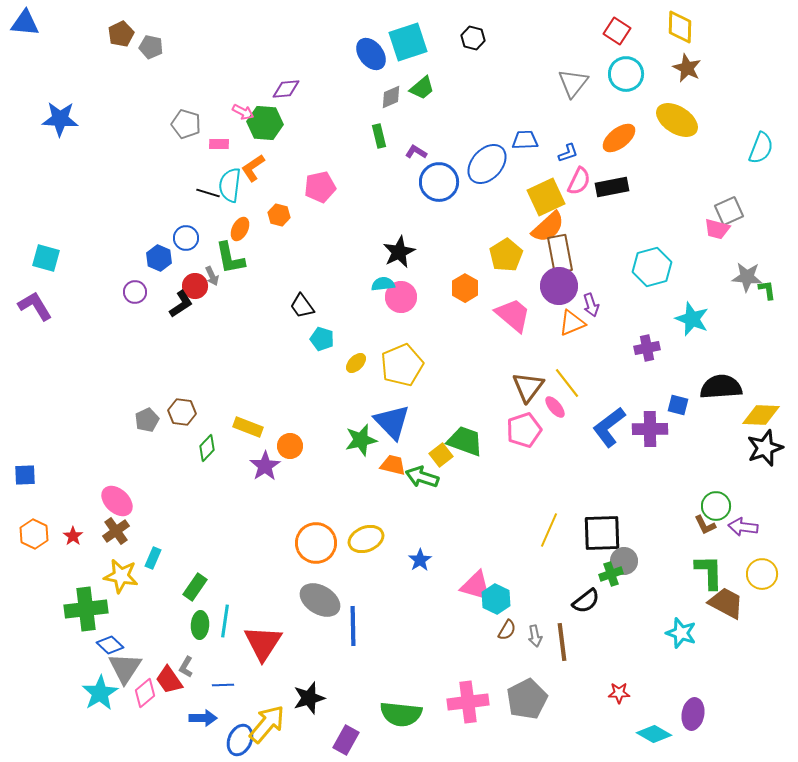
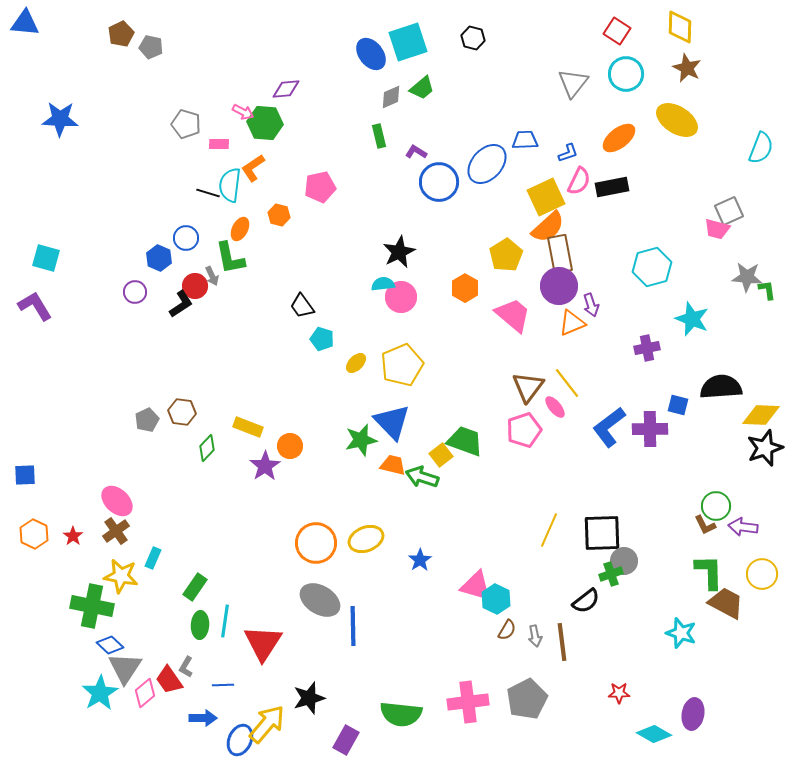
green cross at (86, 609): moved 6 px right, 3 px up; rotated 18 degrees clockwise
